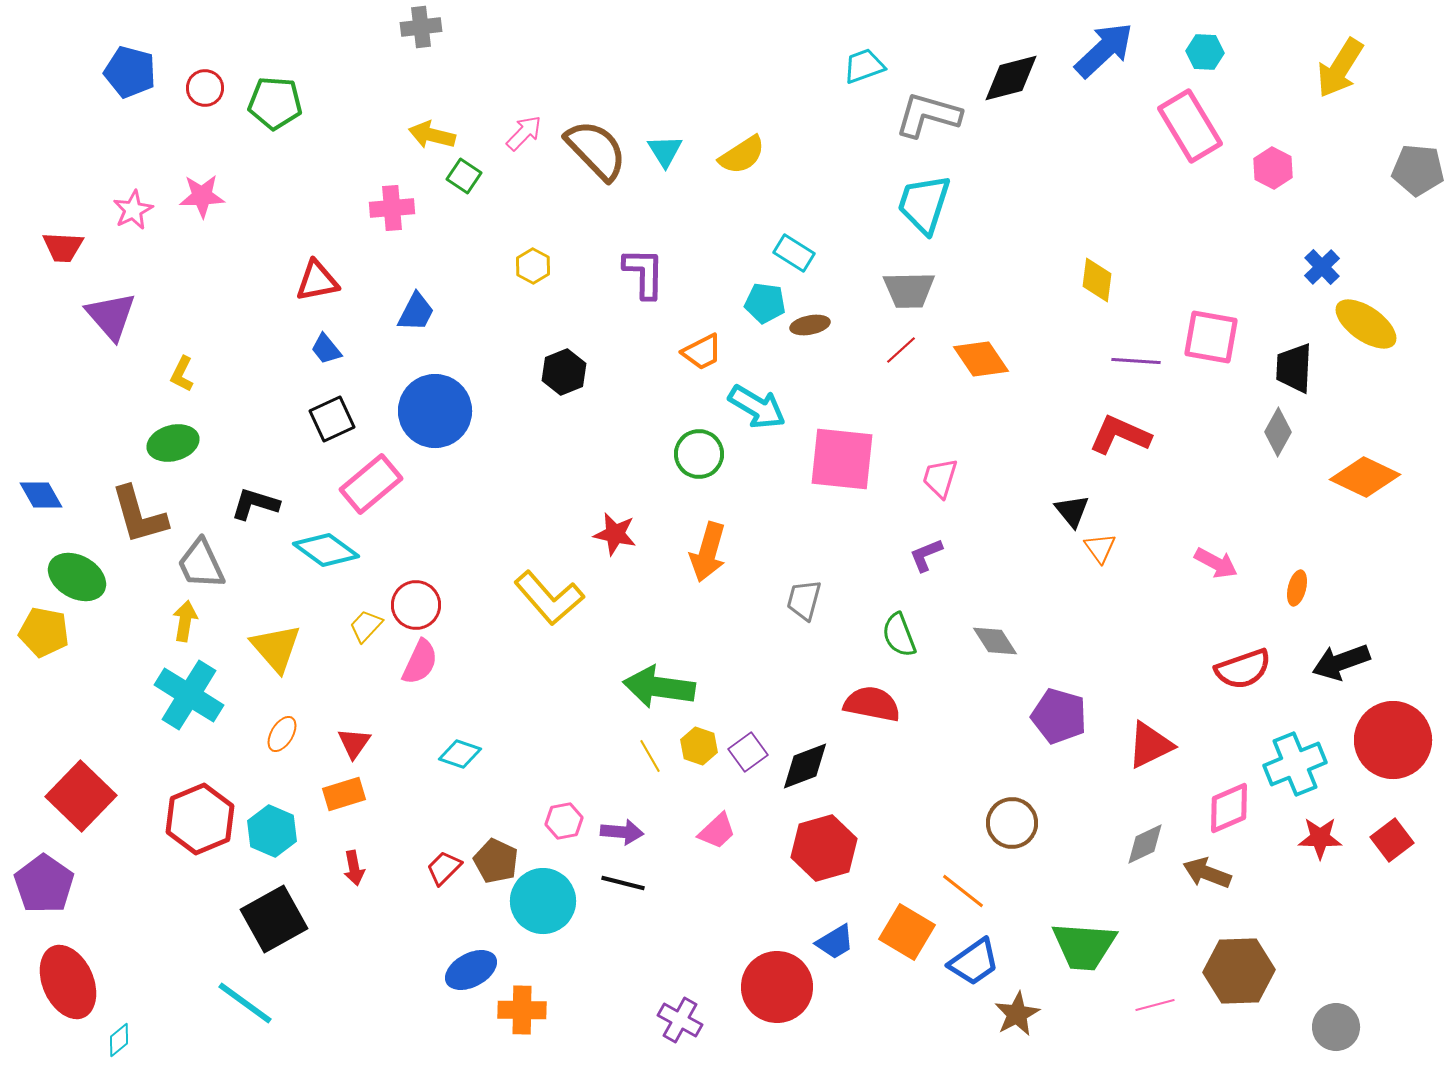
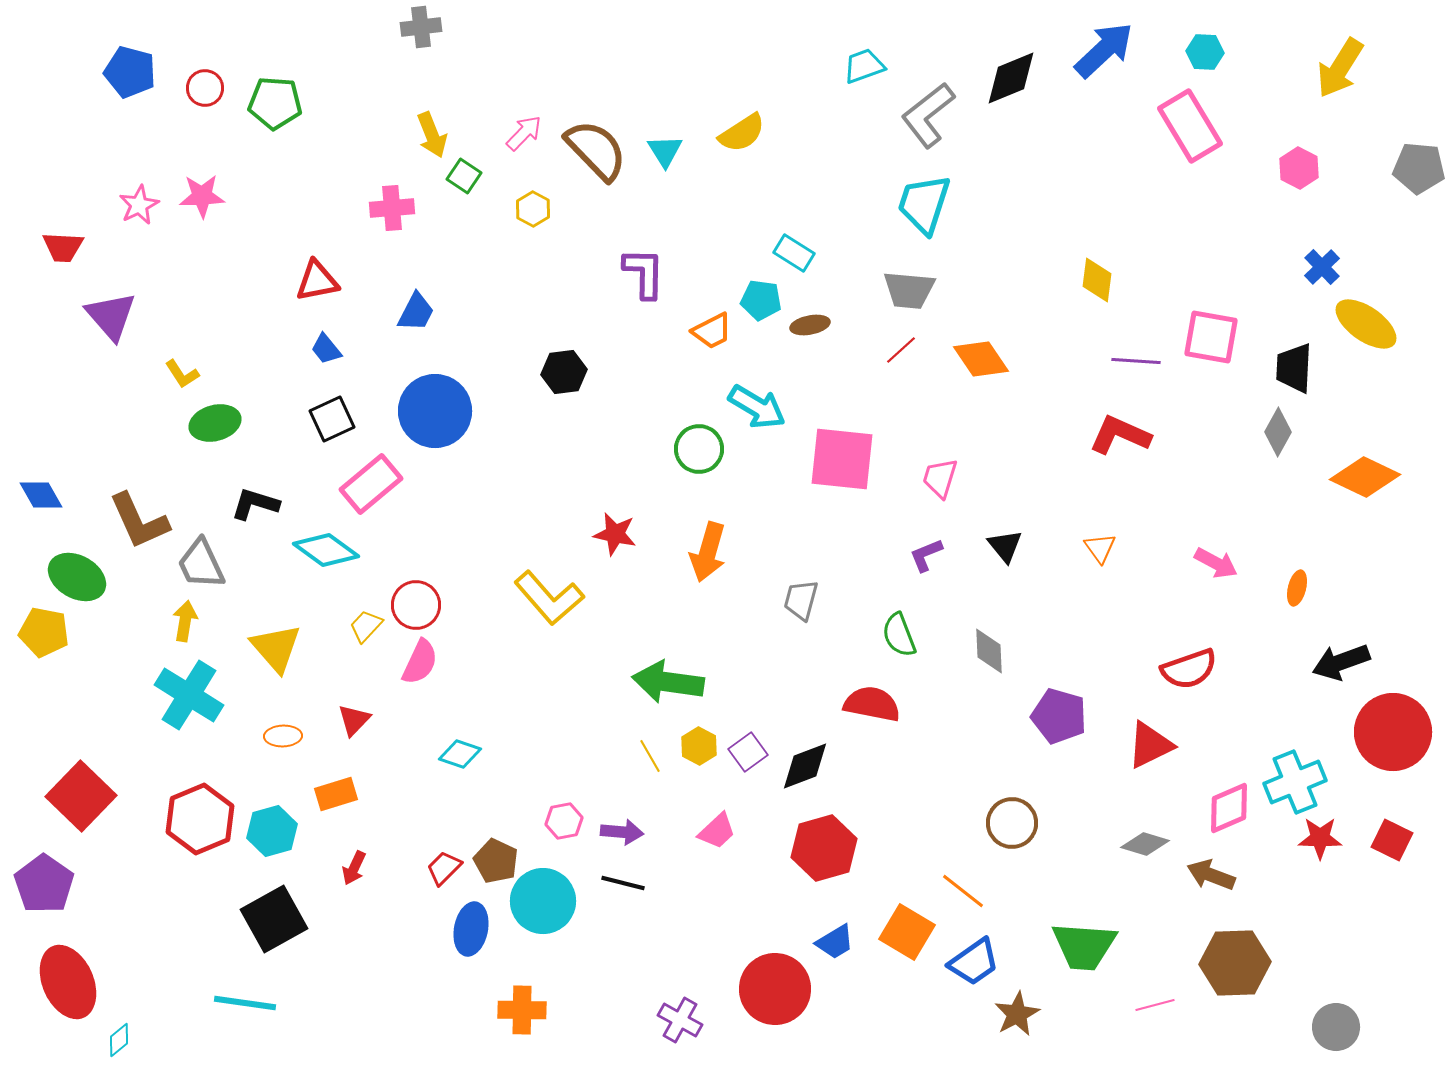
black diamond at (1011, 78): rotated 8 degrees counterclockwise
gray L-shape at (928, 115): rotated 54 degrees counterclockwise
yellow arrow at (432, 135): rotated 126 degrees counterclockwise
yellow semicircle at (742, 155): moved 22 px up
pink hexagon at (1273, 168): moved 26 px right
gray pentagon at (1418, 170): moved 1 px right, 2 px up
pink star at (133, 210): moved 6 px right, 5 px up
yellow hexagon at (533, 266): moved 57 px up
gray trapezoid at (909, 290): rotated 6 degrees clockwise
cyan pentagon at (765, 303): moved 4 px left, 3 px up
orange trapezoid at (702, 352): moved 10 px right, 21 px up
black hexagon at (564, 372): rotated 15 degrees clockwise
yellow L-shape at (182, 374): rotated 60 degrees counterclockwise
green ellipse at (173, 443): moved 42 px right, 20 px up
green circle at (699, 454): moved 5 px up
black triangle at (1072, 511): moved 67 px left, 35 px down
brown L-shape at (139, 515): moved 6 px down; rotated 8 degrees counterclockwise
gray trapezoid at (804, 600): moved 3 px left
gray diamond at (995, 641): moved 6 px left, 10 px down; rotated 30 degrees clockwise
red semicircle at (1243, 669): moved 54 px left
green arrow at (659, 687): moved 9 px right, 5 px up
orange ellipse at (282, 734): moved 1 px right, 2 px down; rotated 57 degrees clockwise
red circle at (1393, 740): moved 8 px up
red triangle at (354, 743): moved 23 px up; rotated 9 degrees clockwise
yellow hexagon at (699, 746): rotated 9 degrees clockwise
cyan cross at (1295, 764): moved 18 px down
orange rectangle at (344, 794): moved 8 px left
cyan hexagon at (272, 831): rotated 21 degrees clockwise
red square at (1392, 840): rotated 27 degrees counterclockwise
gray diamond at (1145, 844): rotated 42 degrees clockwise
red arrow at (354, 868): rotated 36 degrees clockwise
brown arrow at (1207, 873): moved 4 px right, 2 px down
blue ellipse at (471, 970): moved 41 px up; rotated 51 degrees counterclockwise
brown hexagon at (1239, 971): moved 4 px left, 8 px up
red circle at (777, 987): moved 2 px left, 2 px down
cyan line at (245, 1003): rotated 28 degrees counterclockwise
